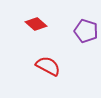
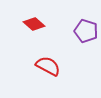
red diamond: moved 2 px left
